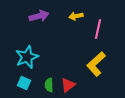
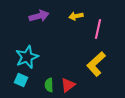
cyan square: moved 3 px left, 3 px up
